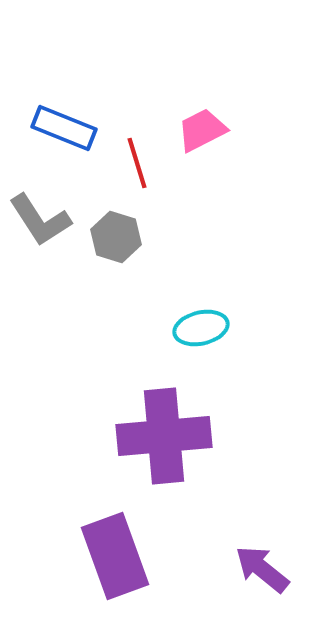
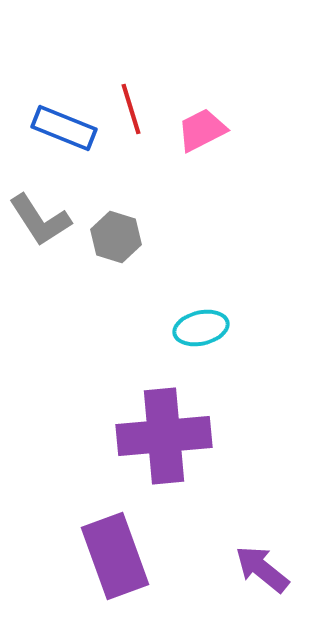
red line: moved 6 px left, 54 px up
